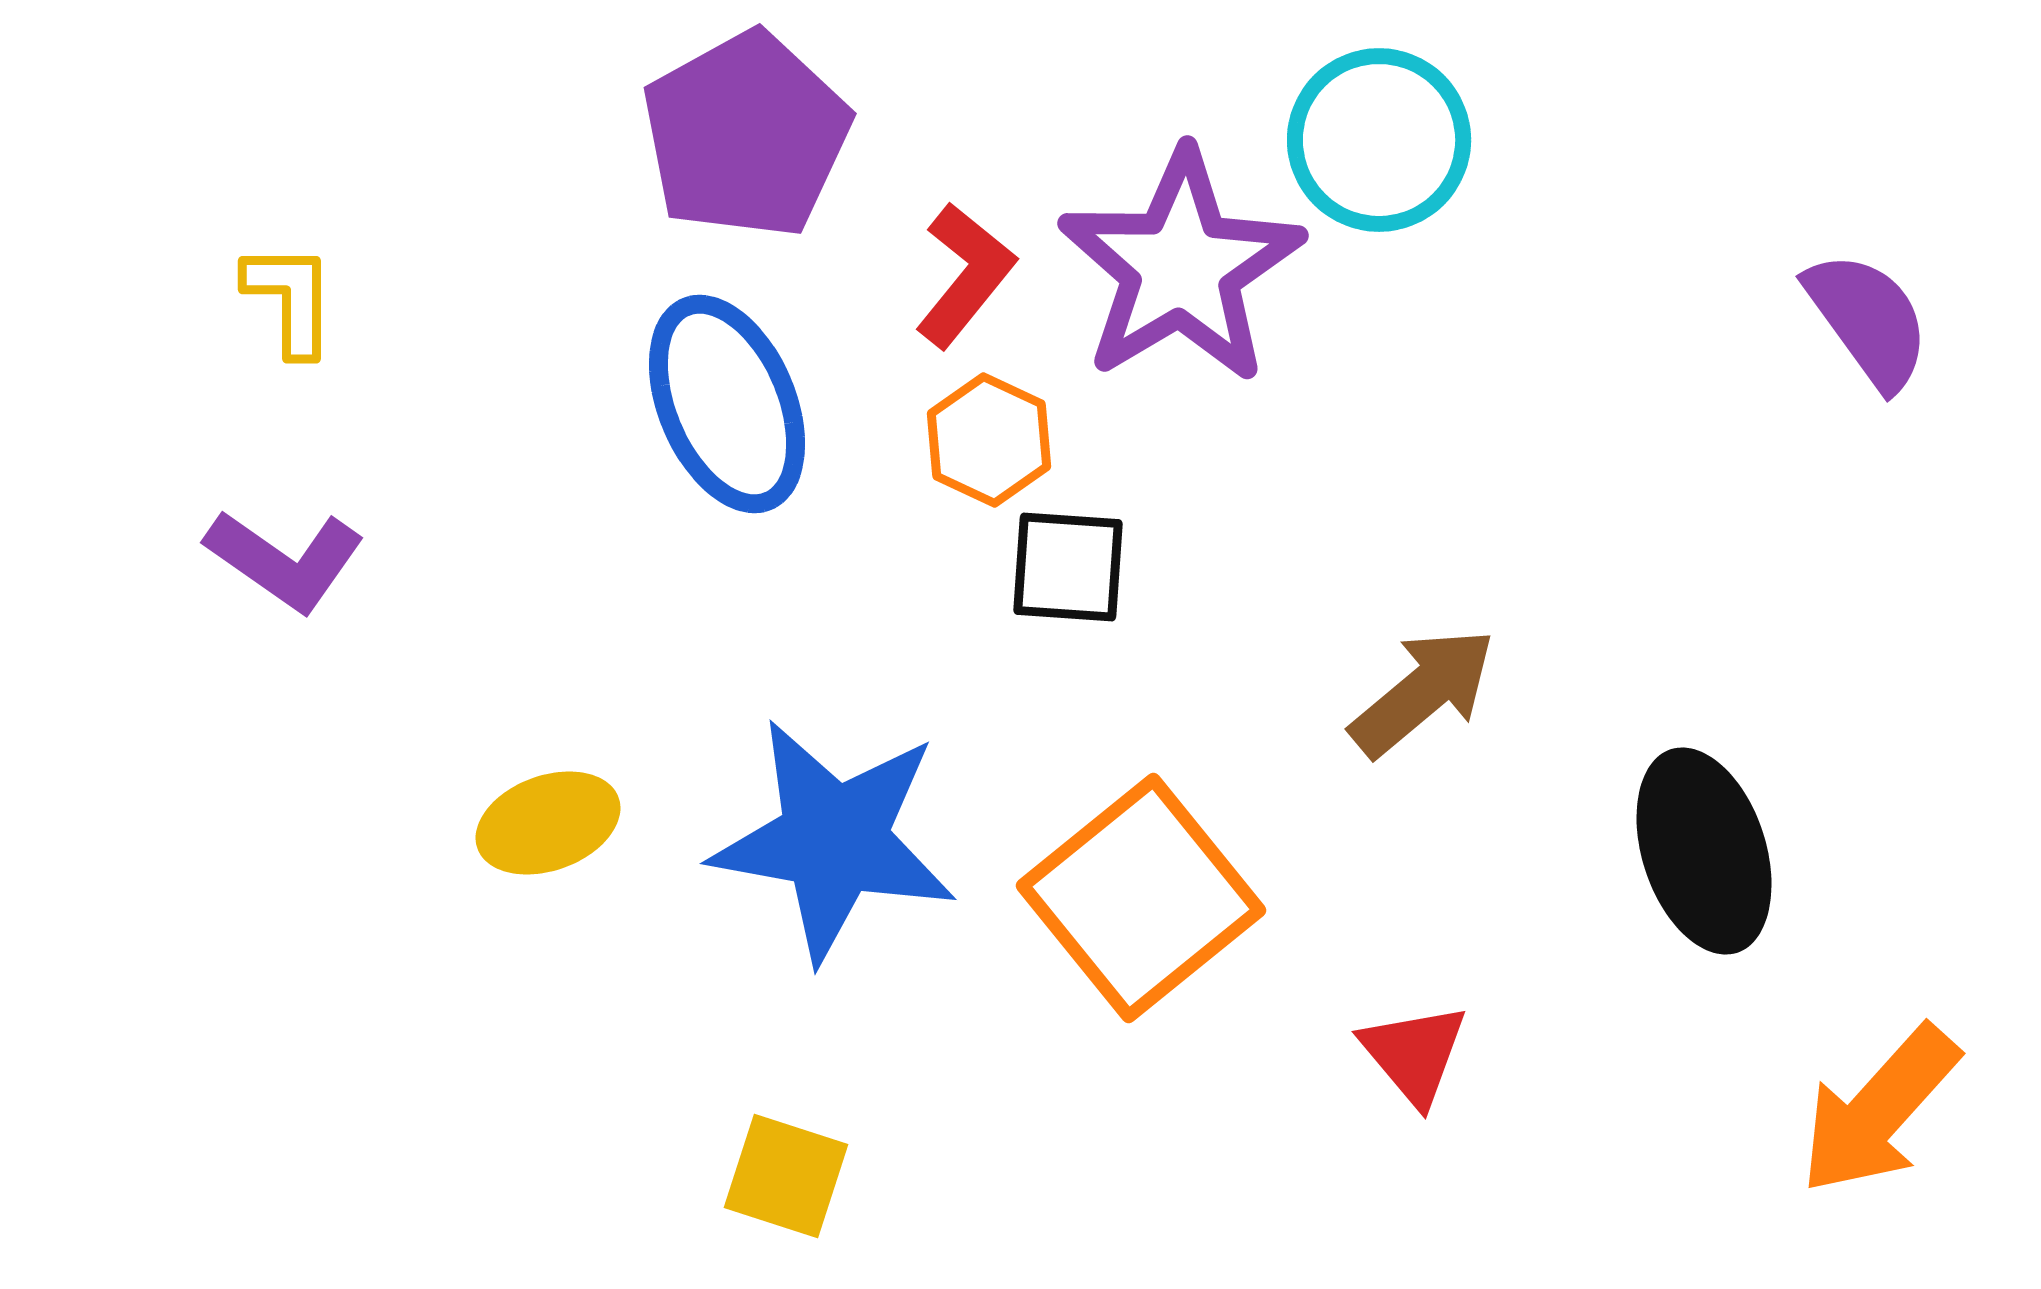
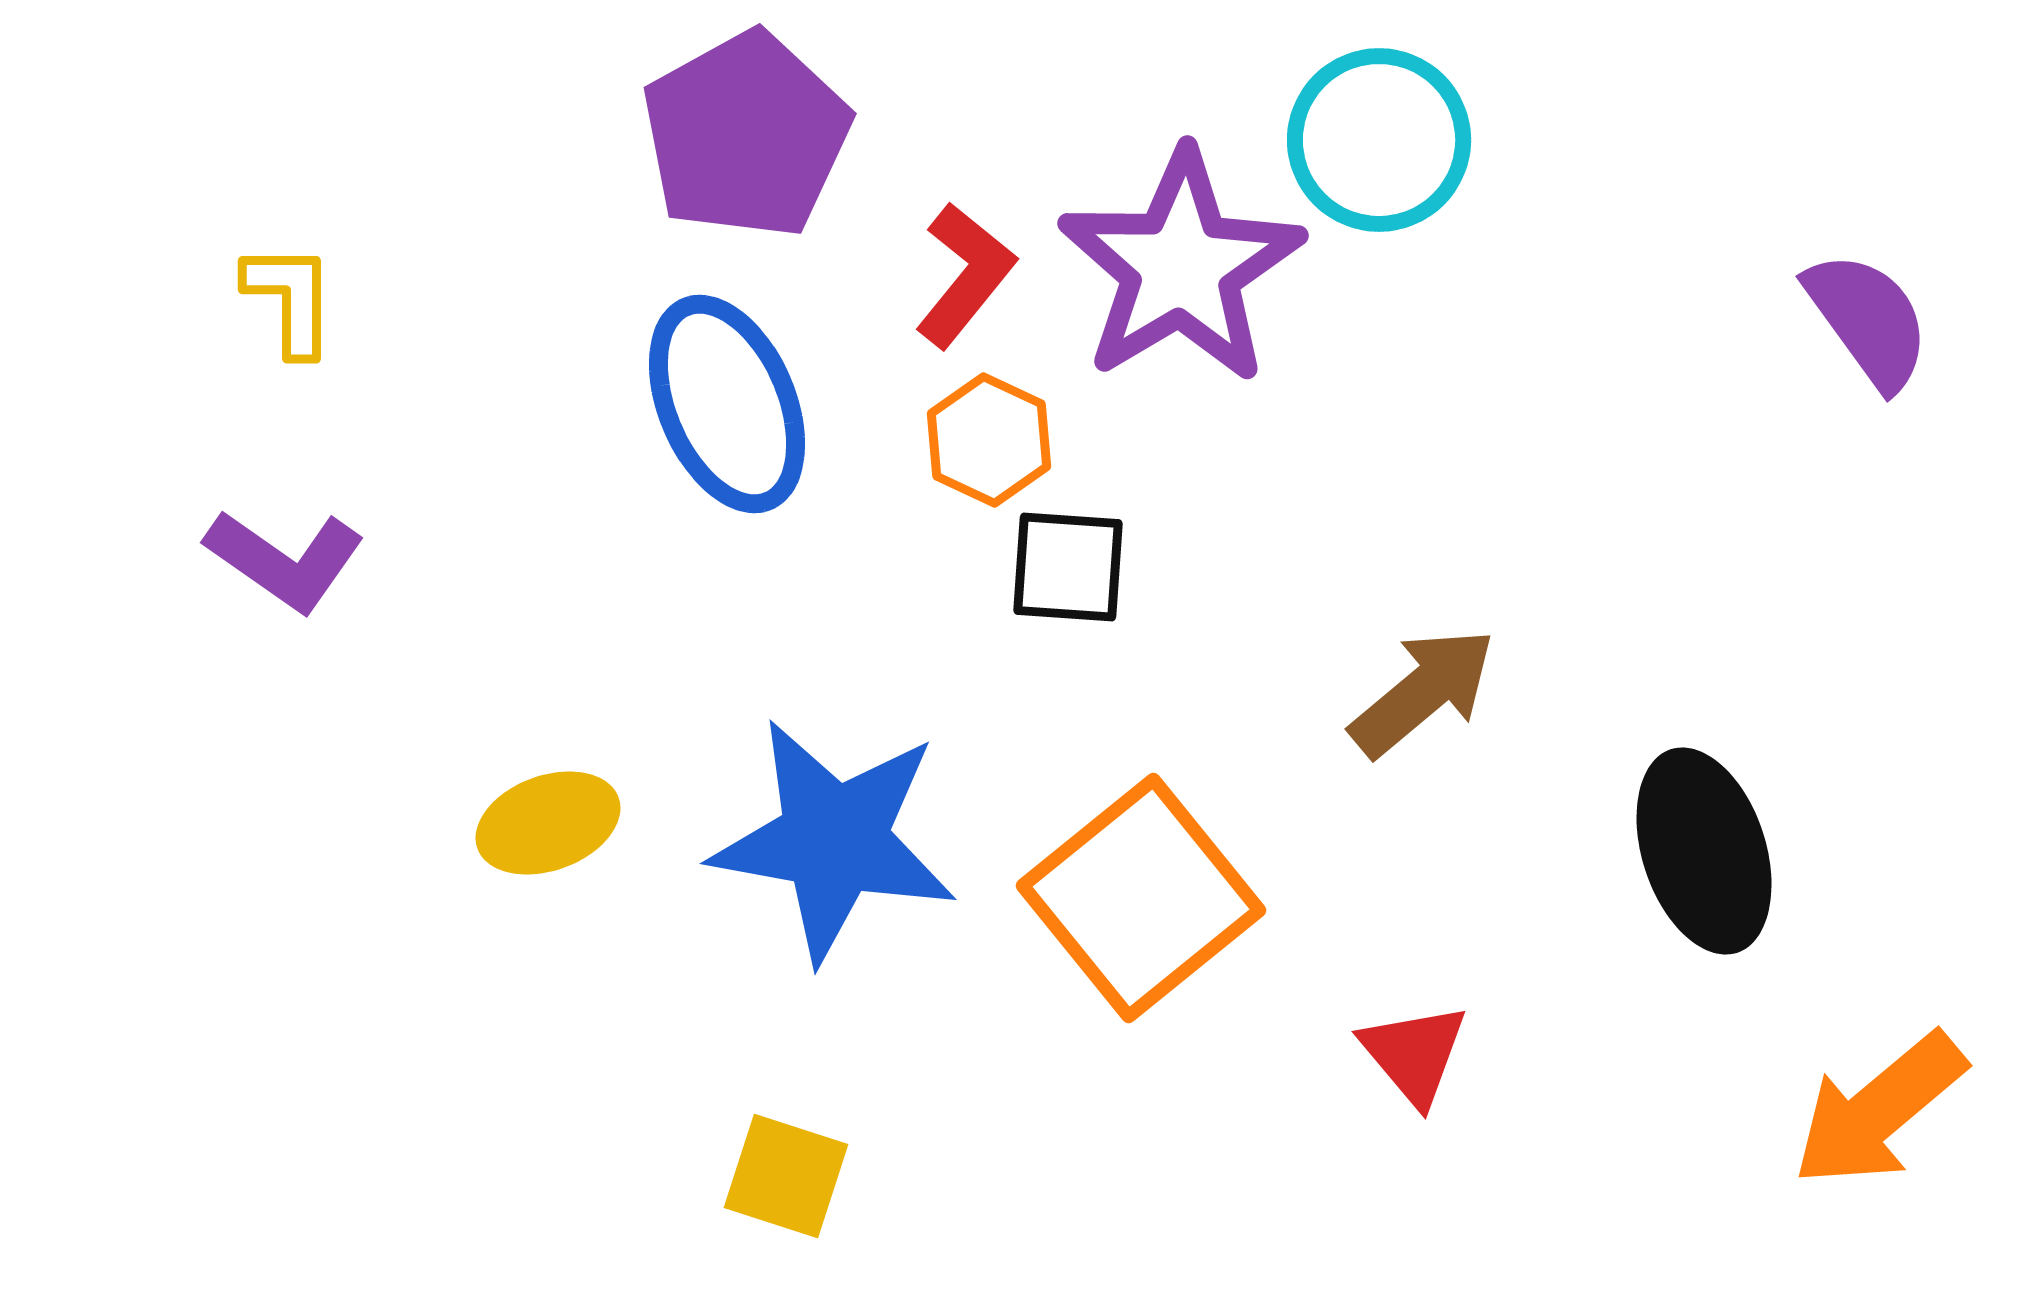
orange arrow: rotated 8 degrees clockwise
